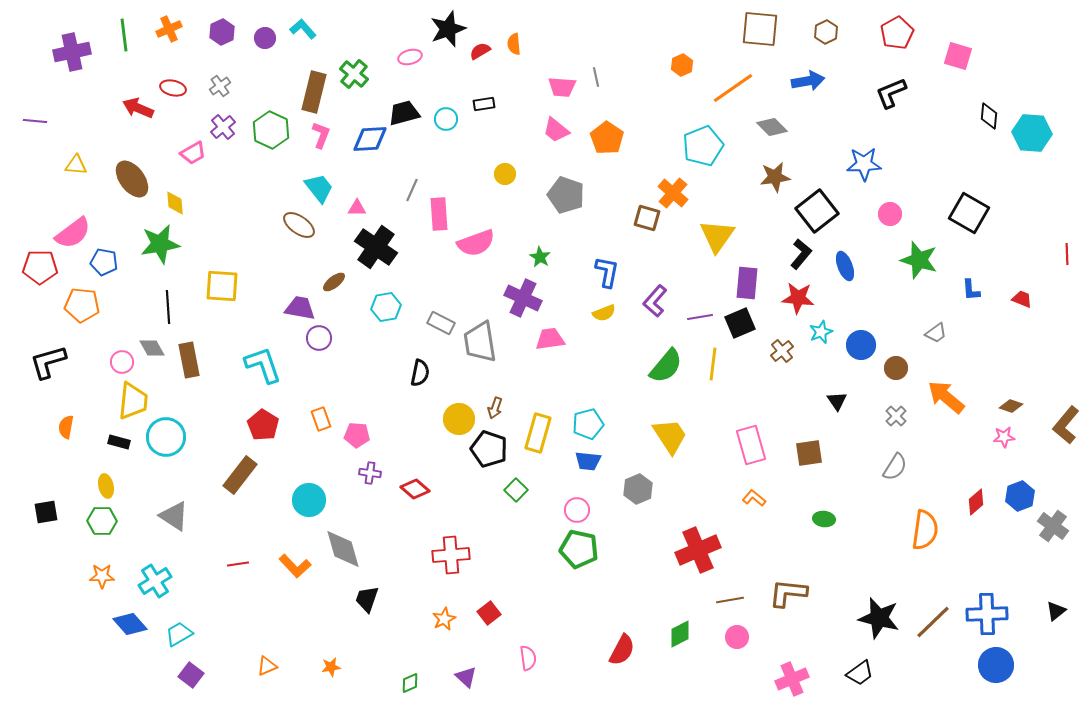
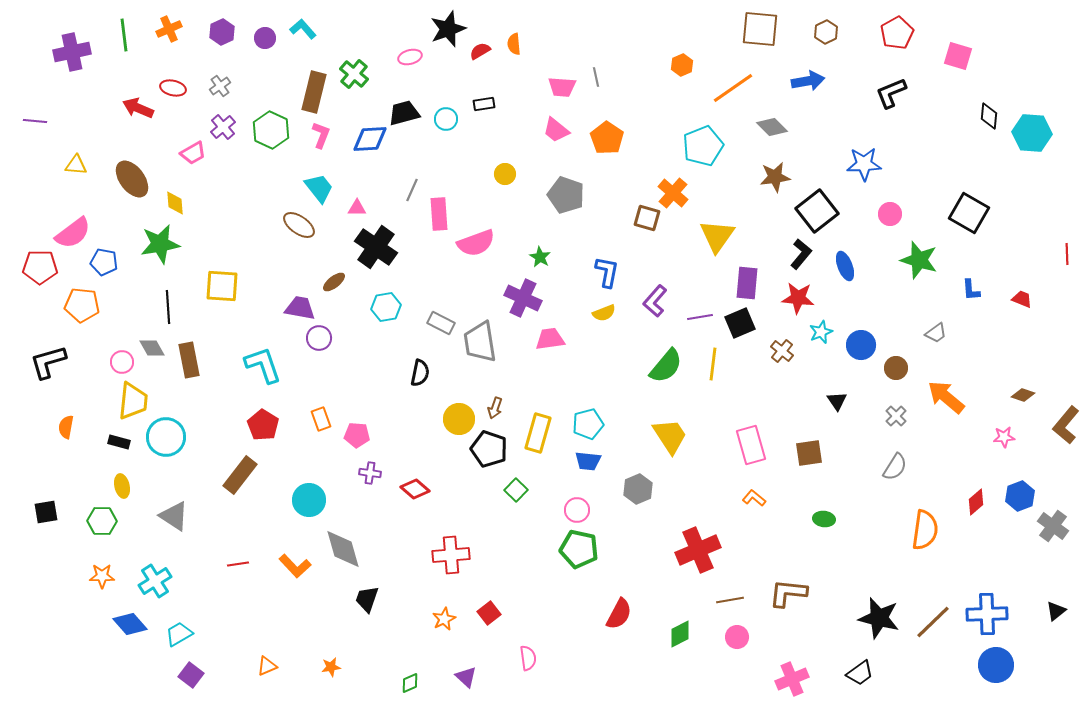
brown cross at (782, 351): rotated 10 degrees counterclockwise
brown diamond at (1011, 406): moved 12 px right, 11 px up
yellow ellipse at (106, 486): moved 16 px right
red semicircle at (622, 650): moved 3 px left, 36 px up
